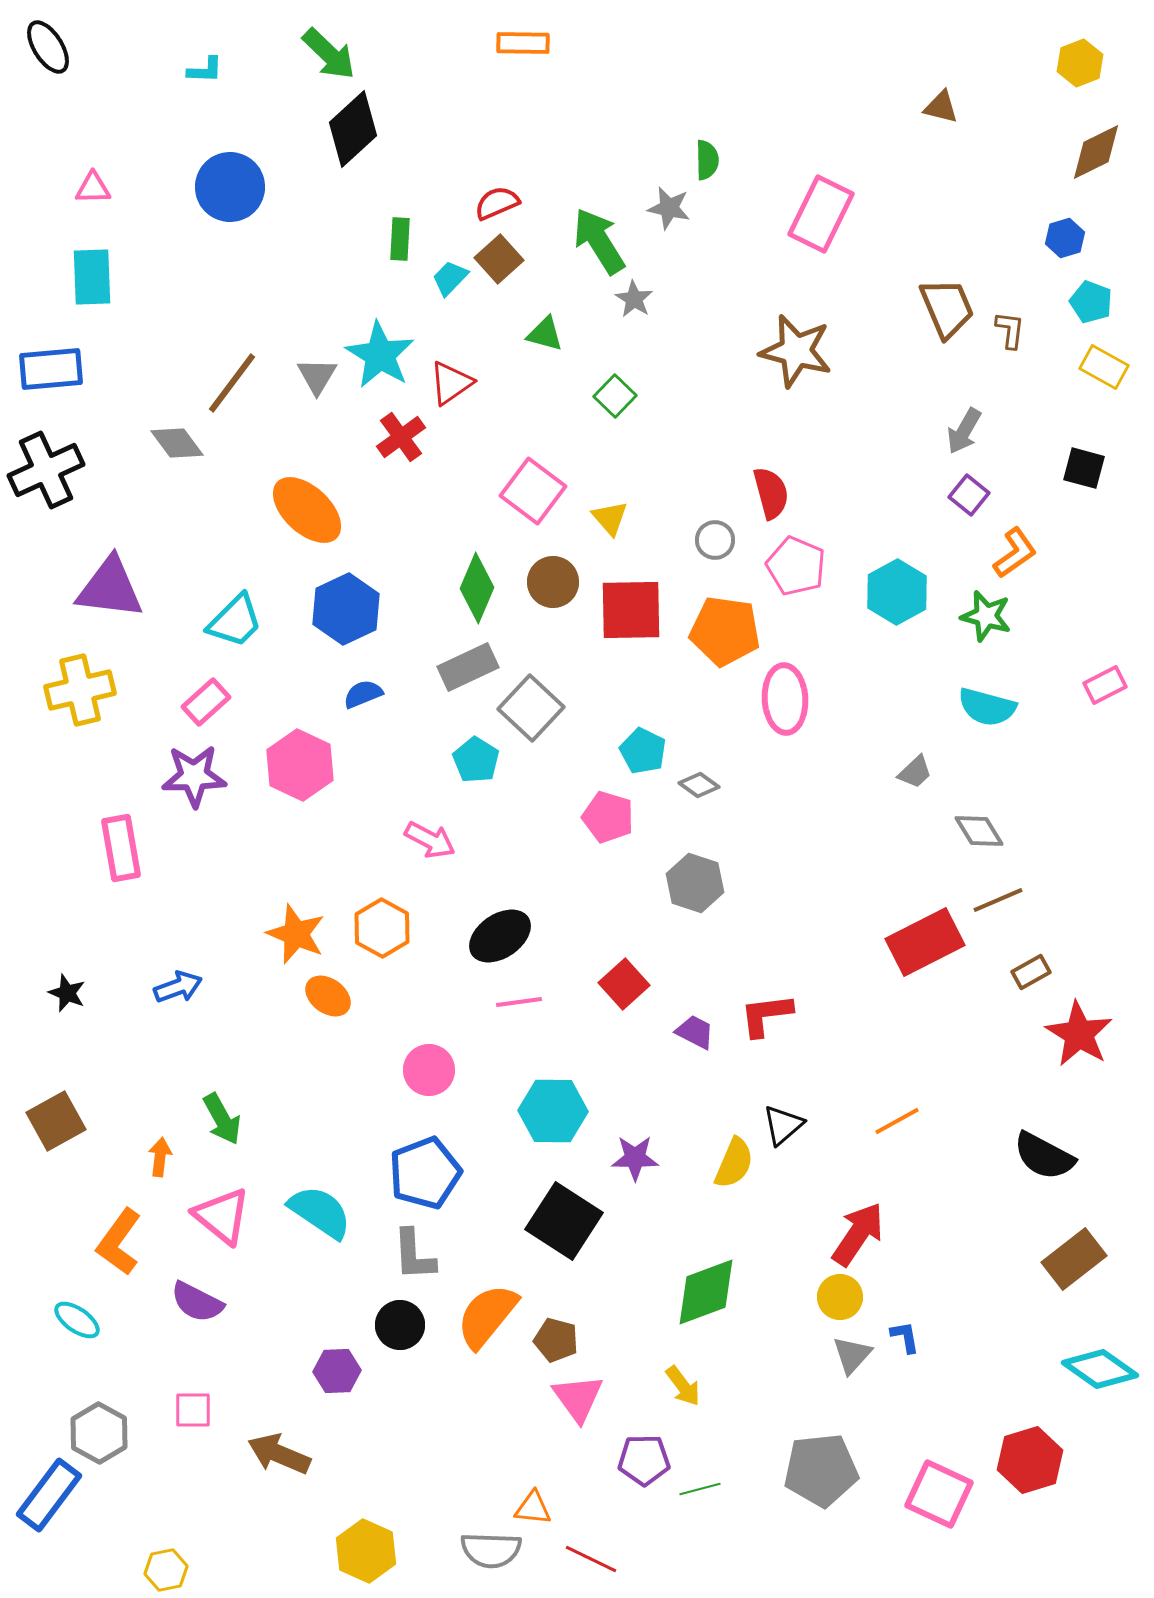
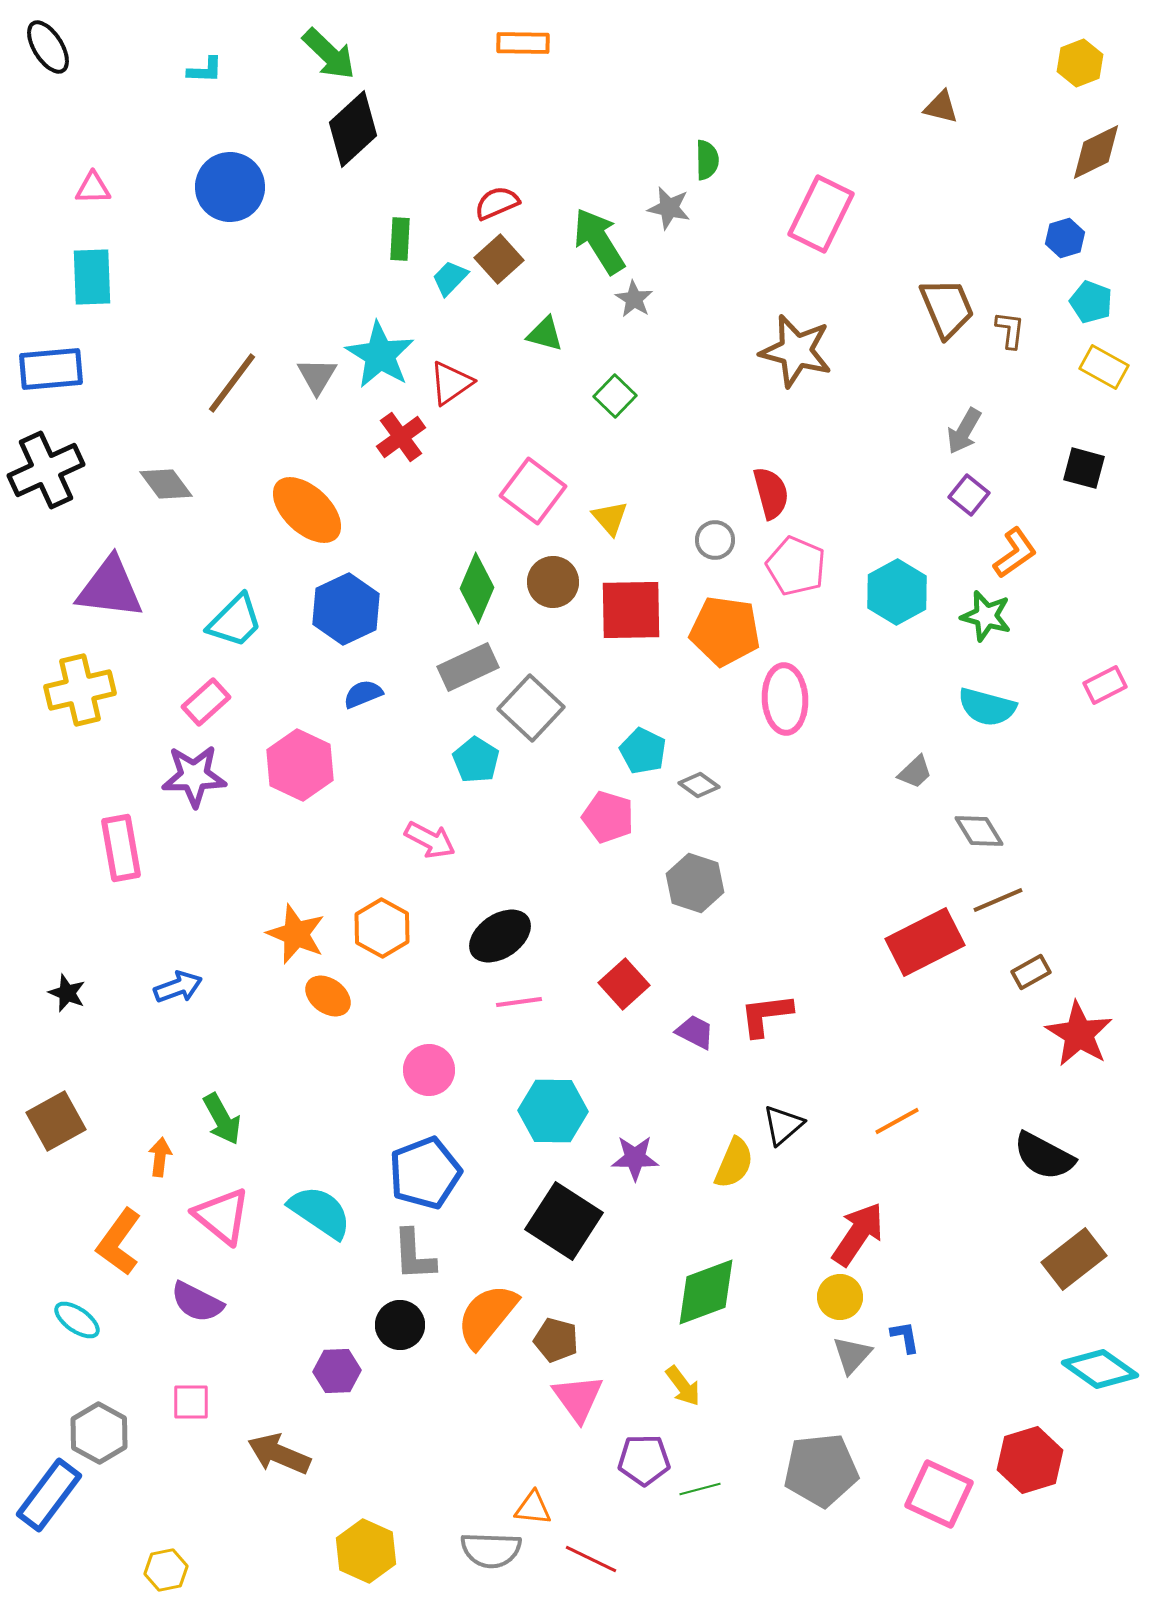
gray diamond at (177, 443): moved 11 px left, 41 px down
pink square at (193, 1410): moved 2 px left, 8 px up
